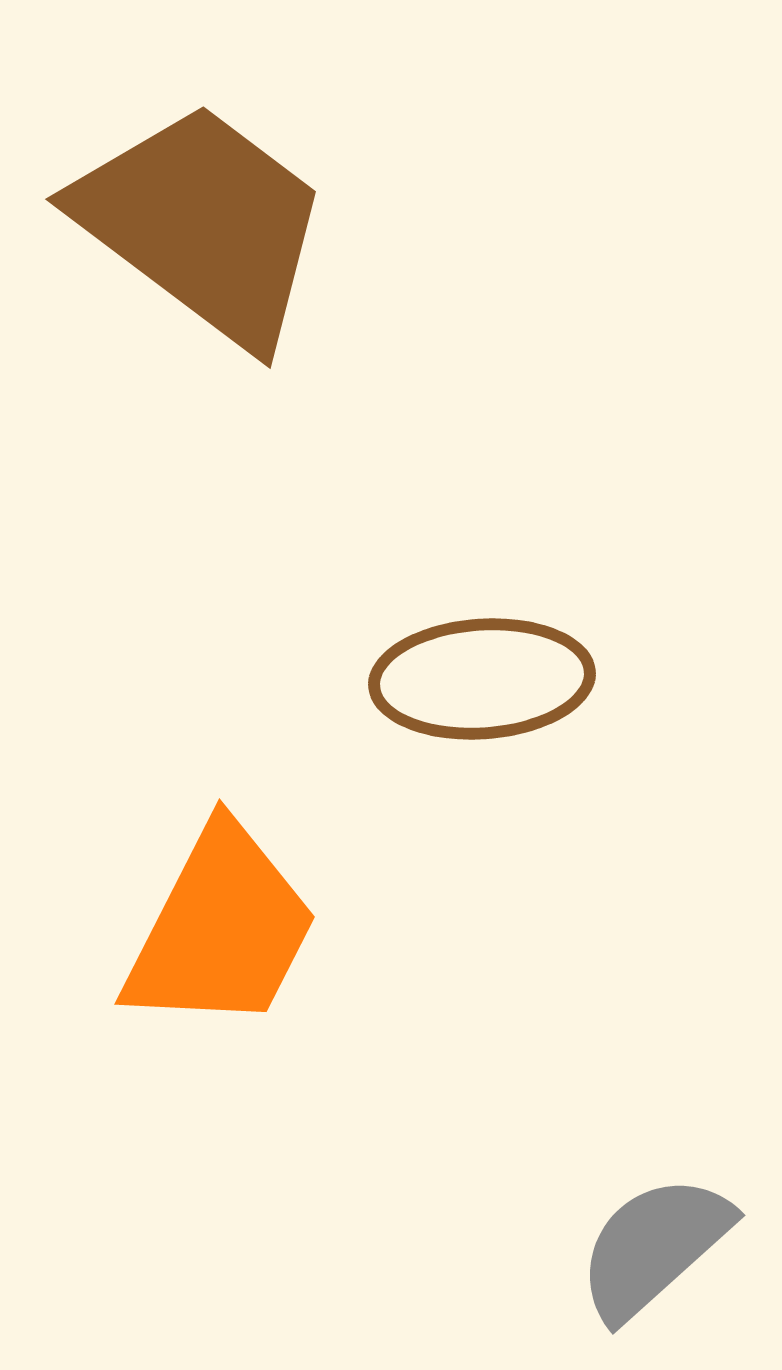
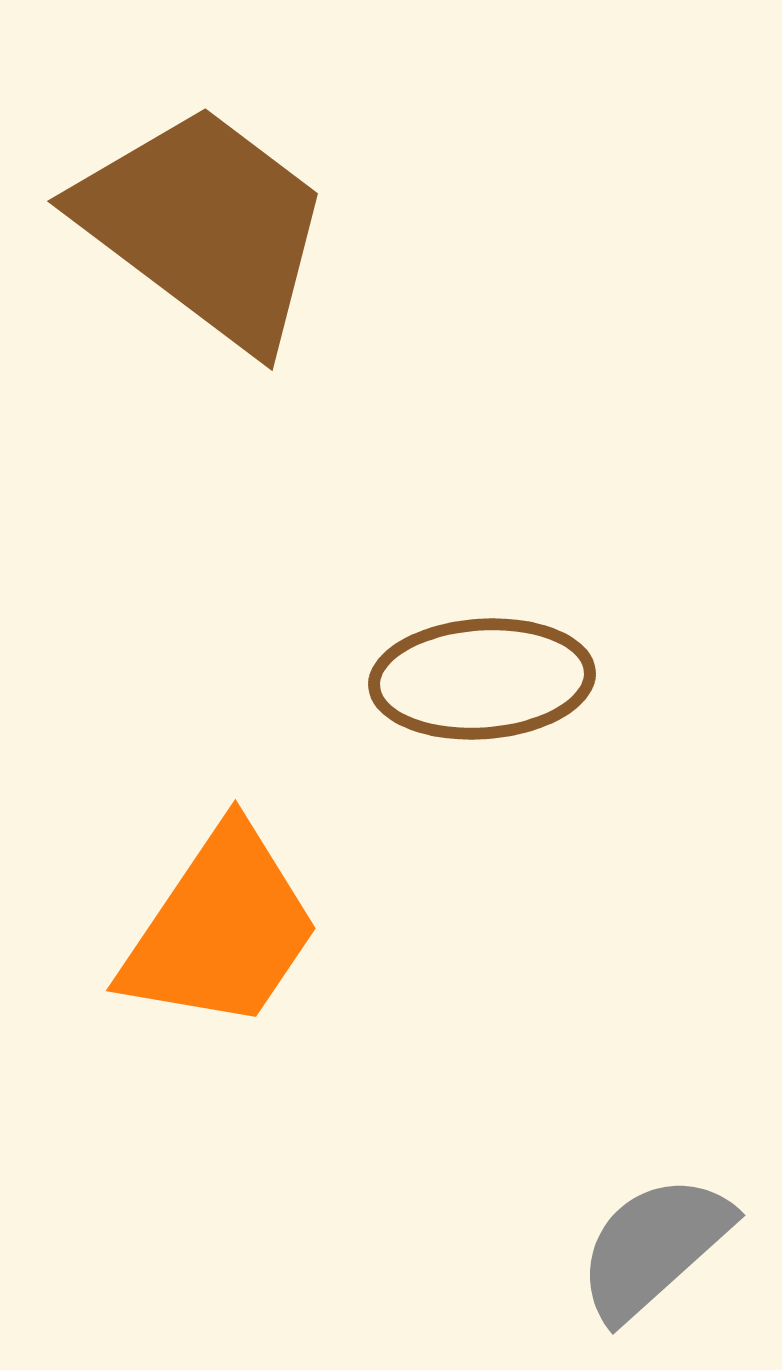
brown trapezoid: moved 2 px right, 2 px down
orange trapezoid: rotated 7 degrees clockwise
